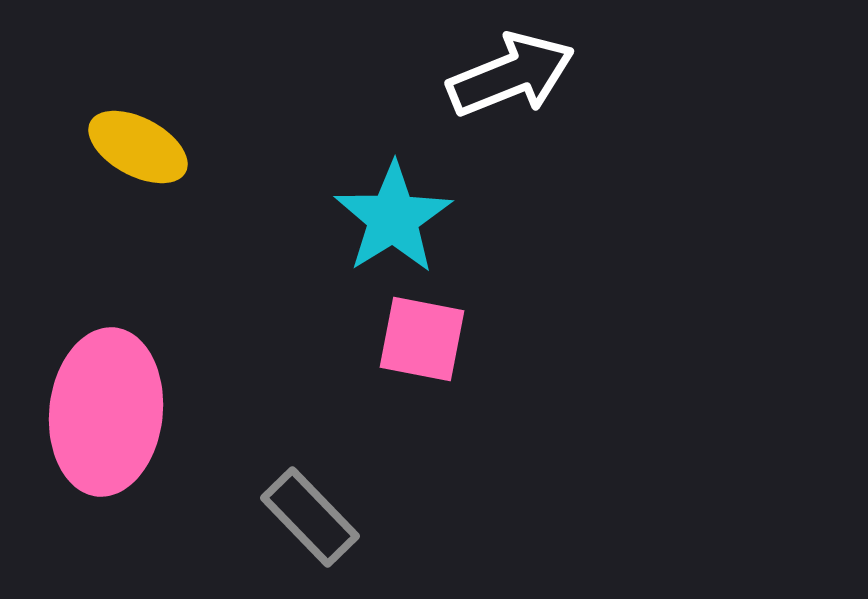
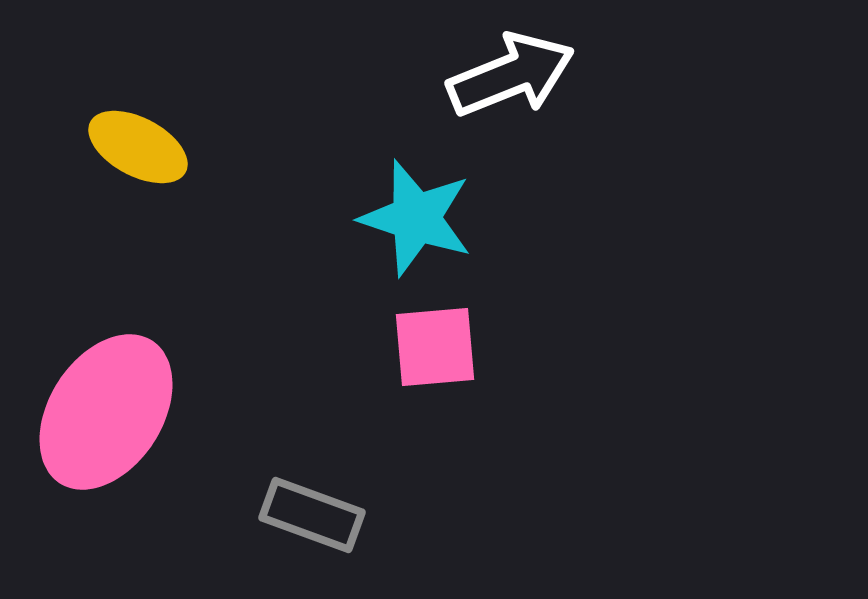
cyan star: moved 23 px right; rotated 22 degrees counterclockwise
pink square: moved 13 px right, 8 px down; rotated 16 degrees counterclockwise
pink ellipse: rotated 27 degrees clockwise
gray rectangle: moved 2 px right, 2 px up; rotated 26 degrees counterclockwise
